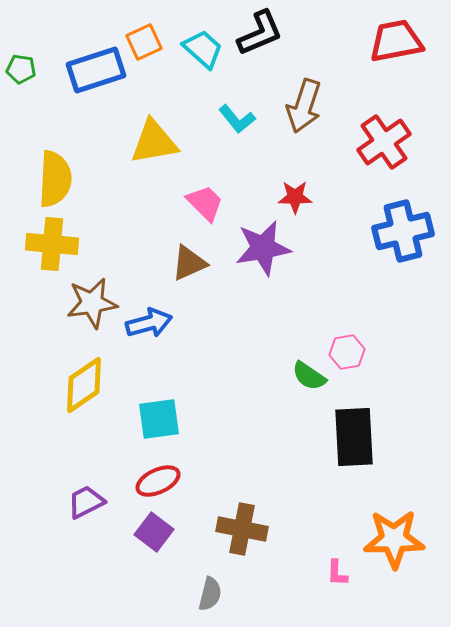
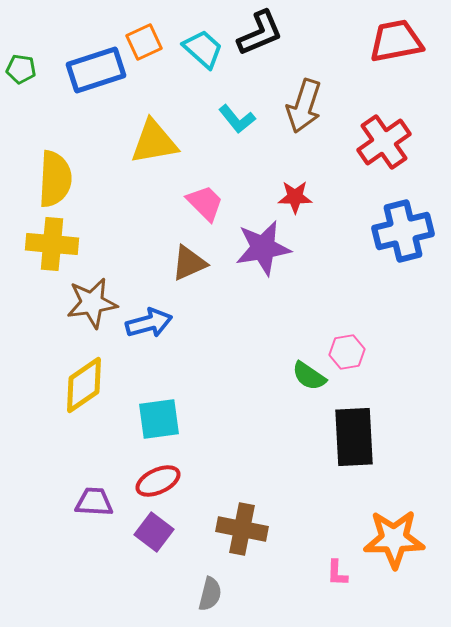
purple trapezoid: moved 8 px right; rotated 30 degrees clockwise
